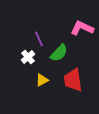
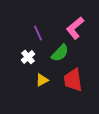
pink L-shape: moved 7 px left; rotated 65 degrees counterclockwise
purple line: moved 1 px left, 6 px up
green semicircle: moved 1 px right
